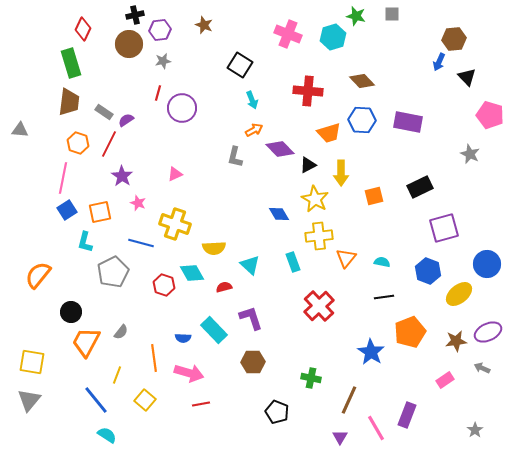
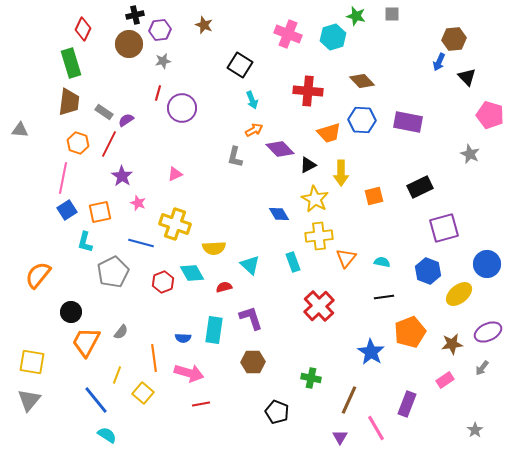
red hexagon at (164, 285): moved 1 px left, 3 px up; rotated 20 degrees clockwise
cyan rectangle at (214, 330): rotated 52 degrees clockwise
brown star at (456, 341): moved 4 px left, 3 px down
gray arrow at (482, 368): rotated 77 degrees counterclockwise
yellow square at (145, 400): moved 2 px left, 7 px up
purple rectangle at (407, 415): moved 11 px up
